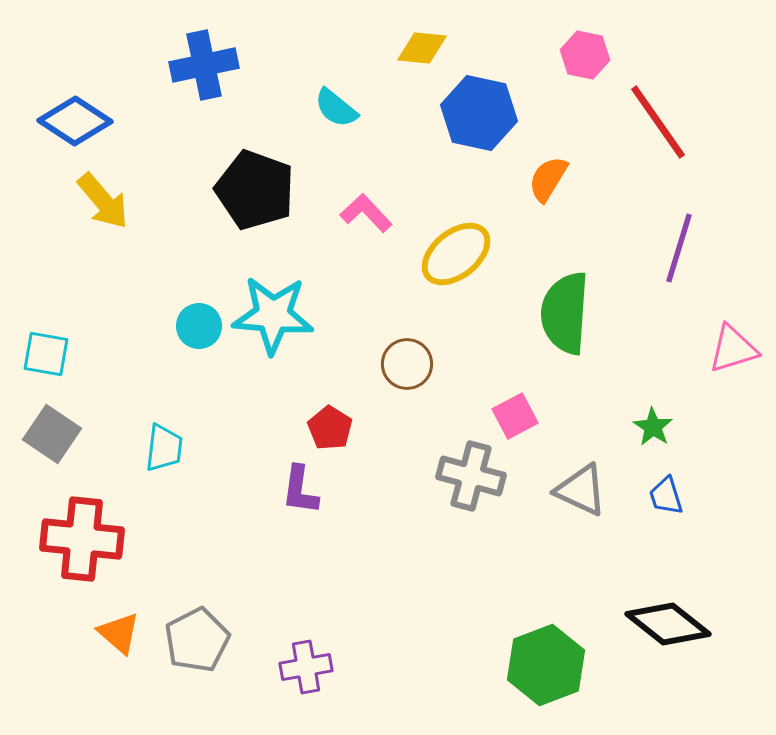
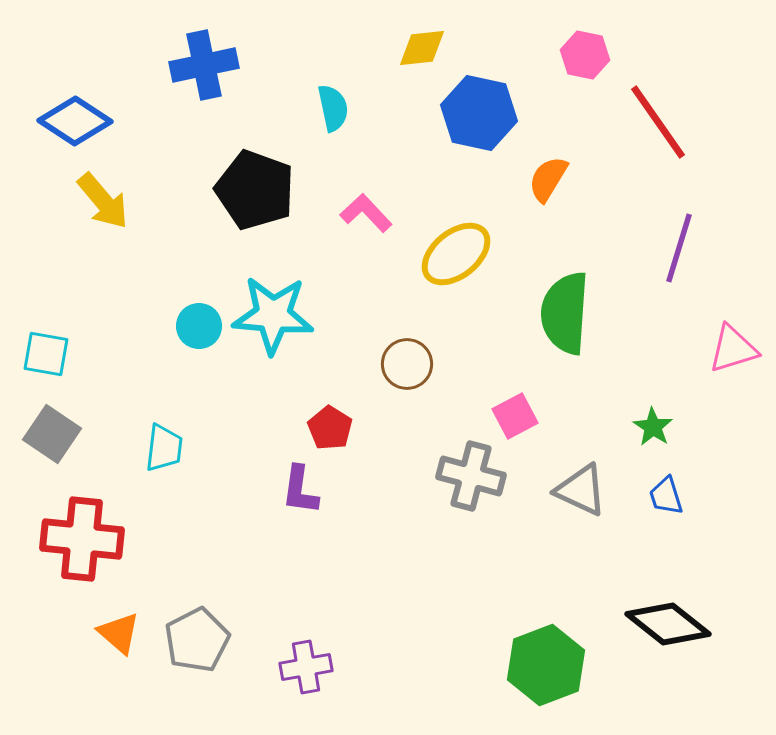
yellow diamond: rotated 12 degrees counterclockwise
cyan semicircle: moved 3 px left; rotated 141 degrees counterclockwise
